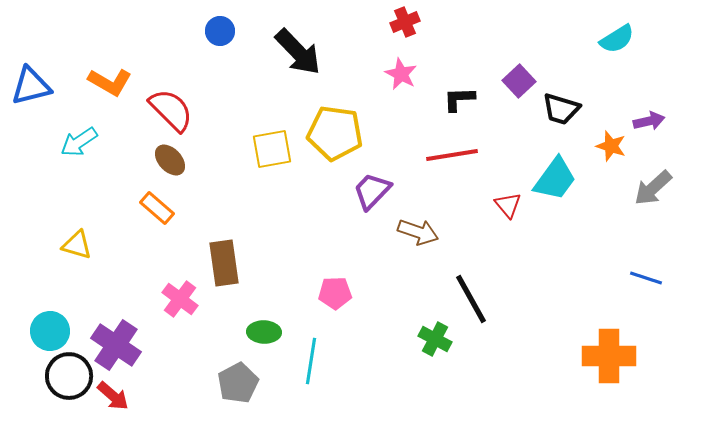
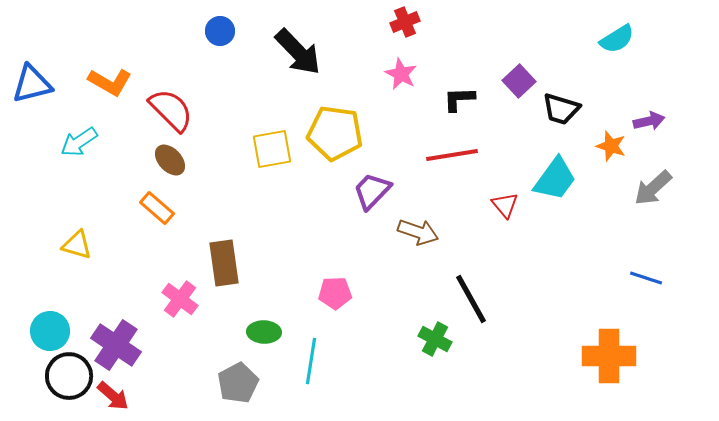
blue triangle: moved 1 px right, 2 px up
red triangle: moved 3 px left
